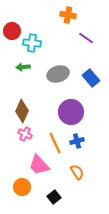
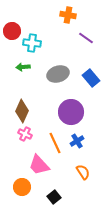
blue cross: rotated 16 degrees counterclockwise
orange semicircle: moved 6 px right
